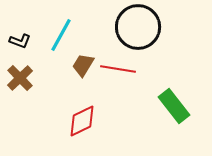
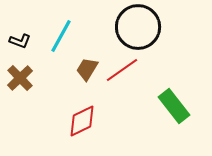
cyan line: moved 1 px down
brown trapezoid: moved 4 px right, 4 px down
red line: moved 4 px right, 1 px down; rotated 44 degrees counterclockwise
